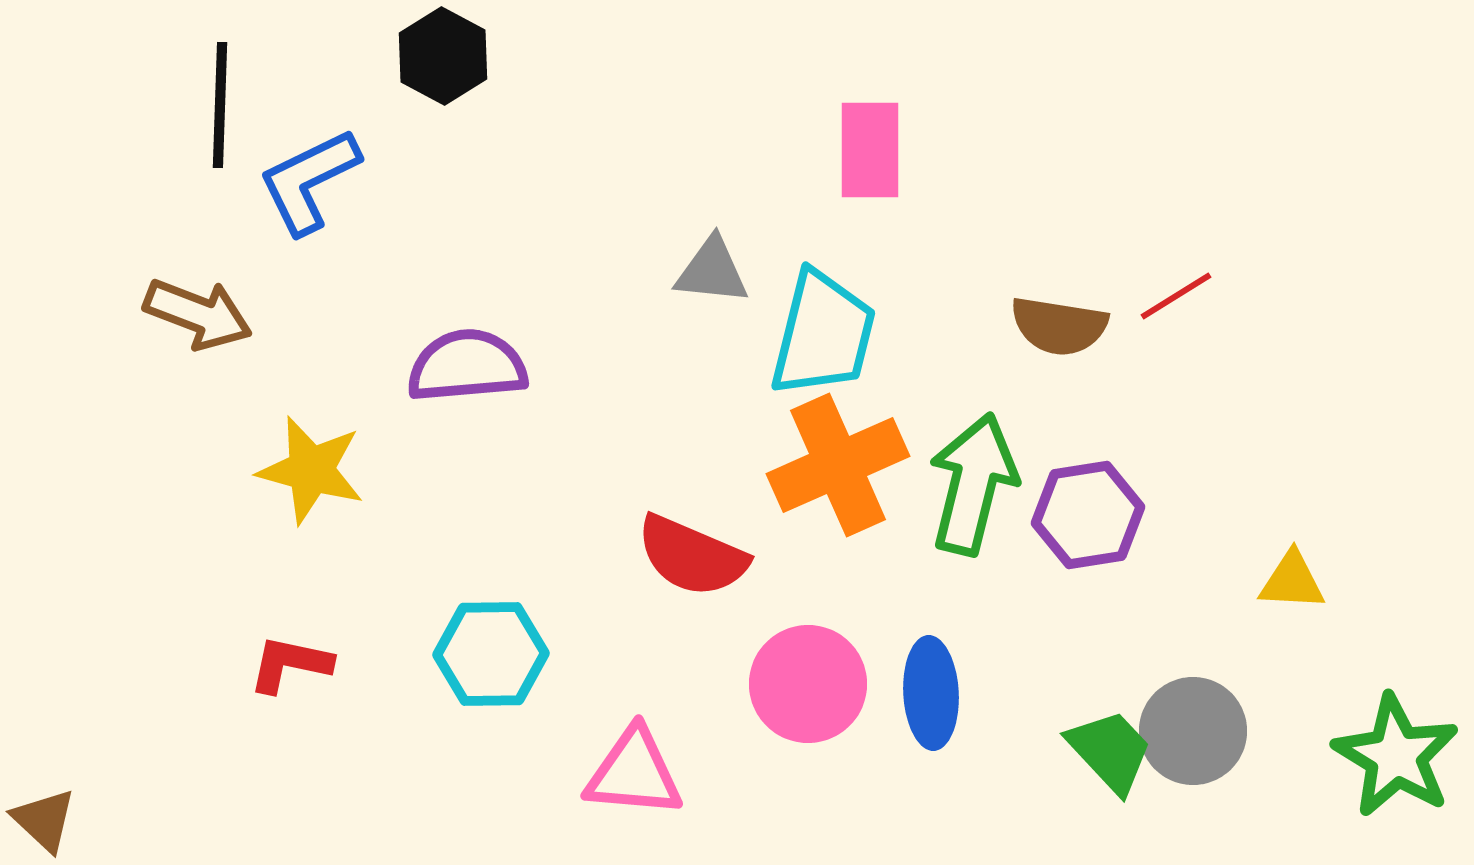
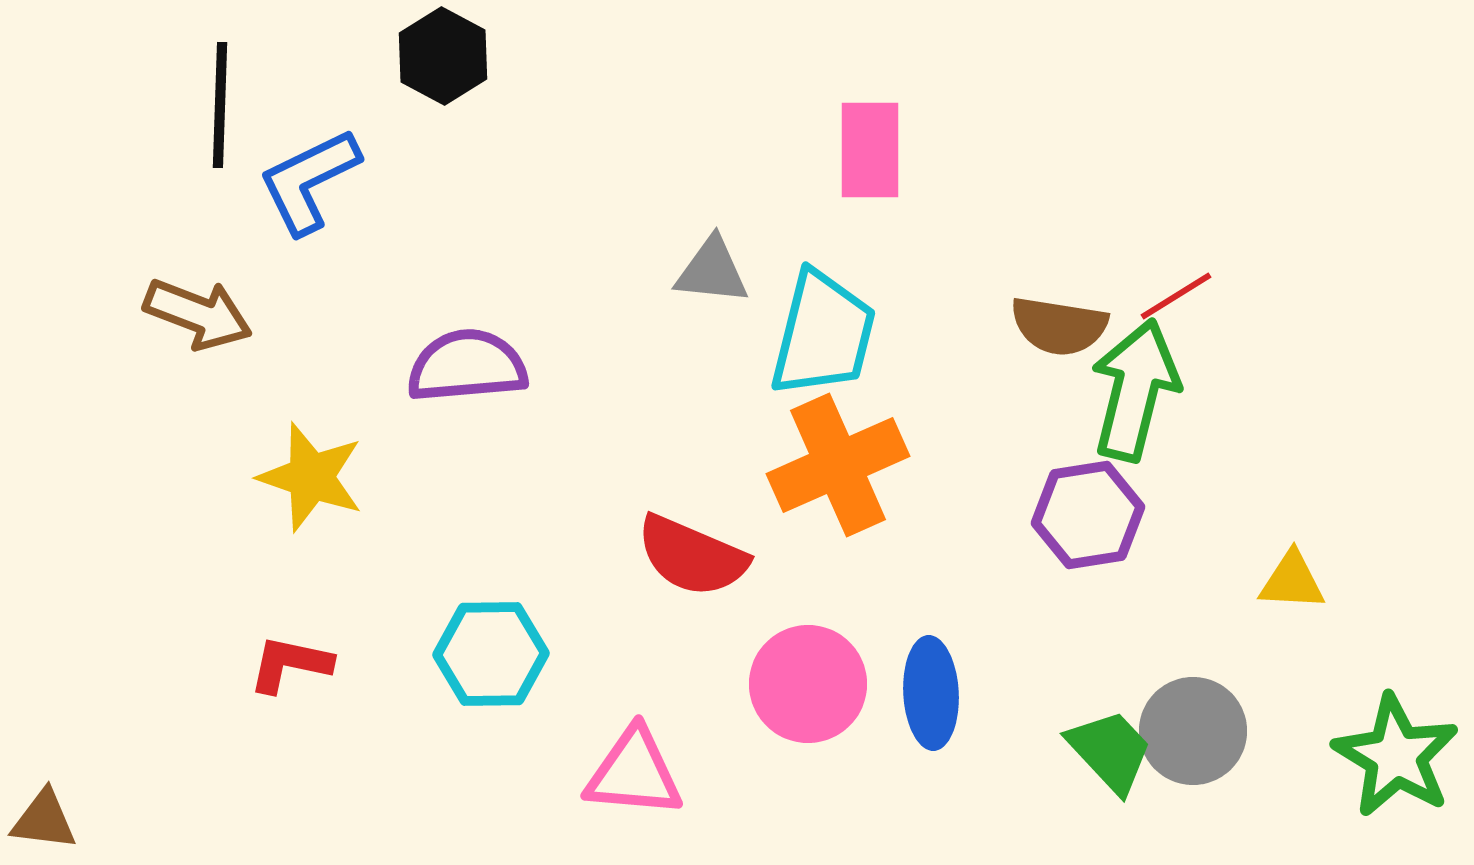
yellow star: moved 7 px down; rotated 4 degrees clockwise
green arrow: moved 162 px right, 94 px up
brown triangle: rotated 36 degrees counterclockwise
